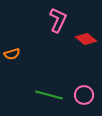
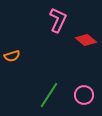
red diamond: moved 1 px down
orange semicircle: moved 2 px down
green line: rotated 72 degrees counterclockwise
